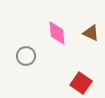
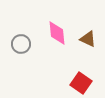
brown triangle: moved 3 px left, 6 px down
gray circle: moved 5 px left, 12 px up
